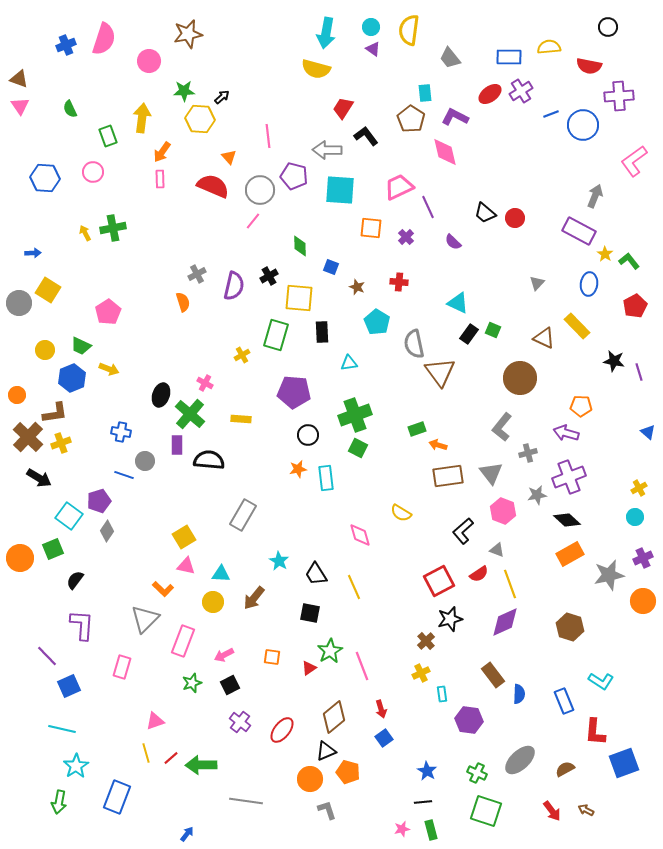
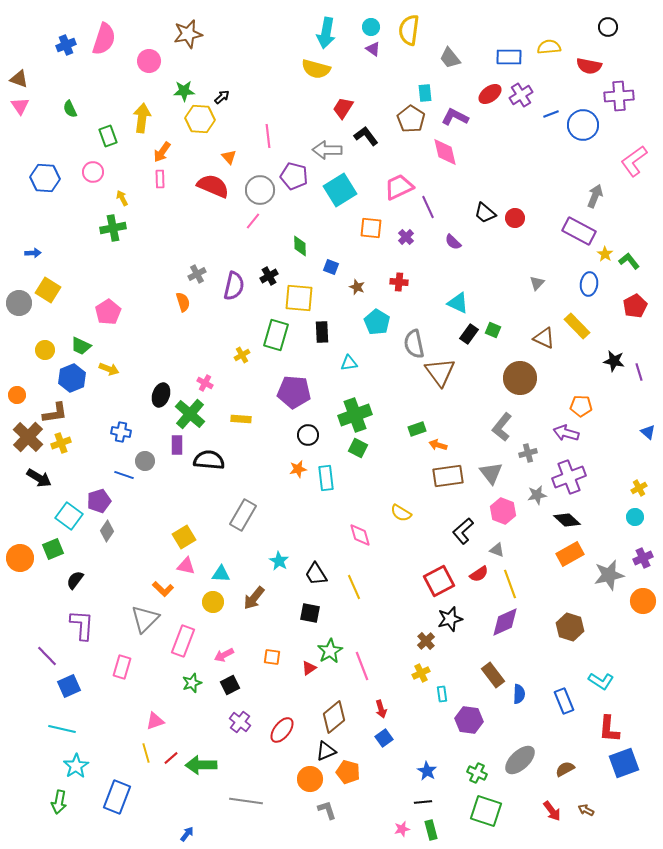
purple cross at (521, 91): moved 4 px down
cyan square at (340, 190): rotated 36 degrees counterclockwise
yellow arrow at (85, 233): moved 37 px right, 35 px up
red L-shape at (595, 732): moved 14 px right, 3 px up
